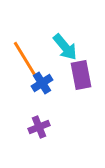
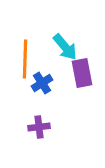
orange line: rotated 33 degrees clockwise
purple rectangle: moved 1 px right, 2 px up
purple cross: rotated 15 degrees clockwise
